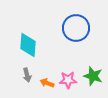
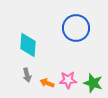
green star: moved 7 px down
